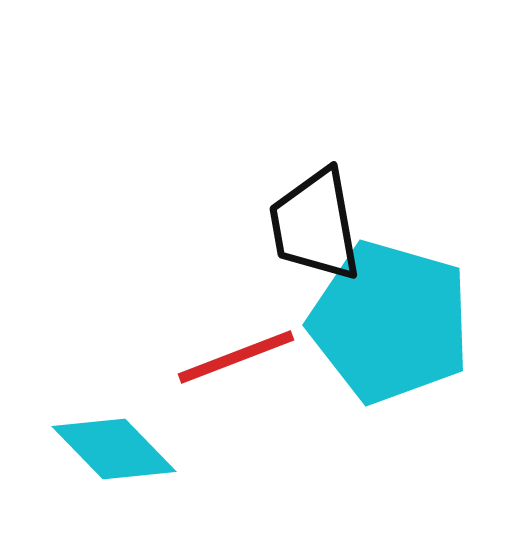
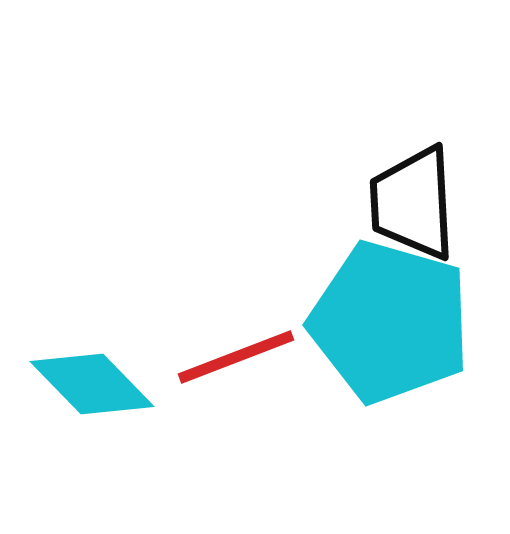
black trapezoid: moved 98 px right, 22 px up; rotated 7 degrees clockwise
cyan diamond: moved 22 px left, 65 px up
